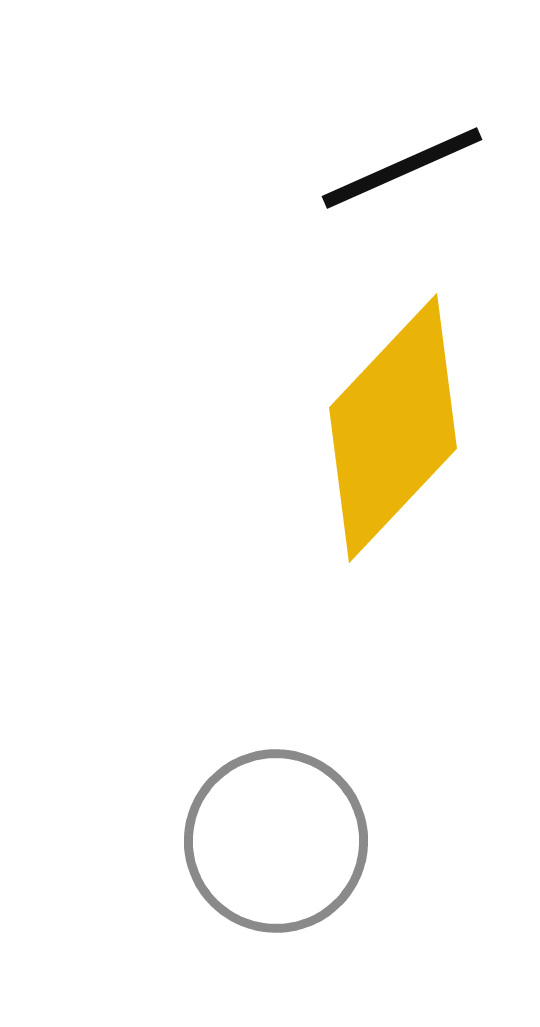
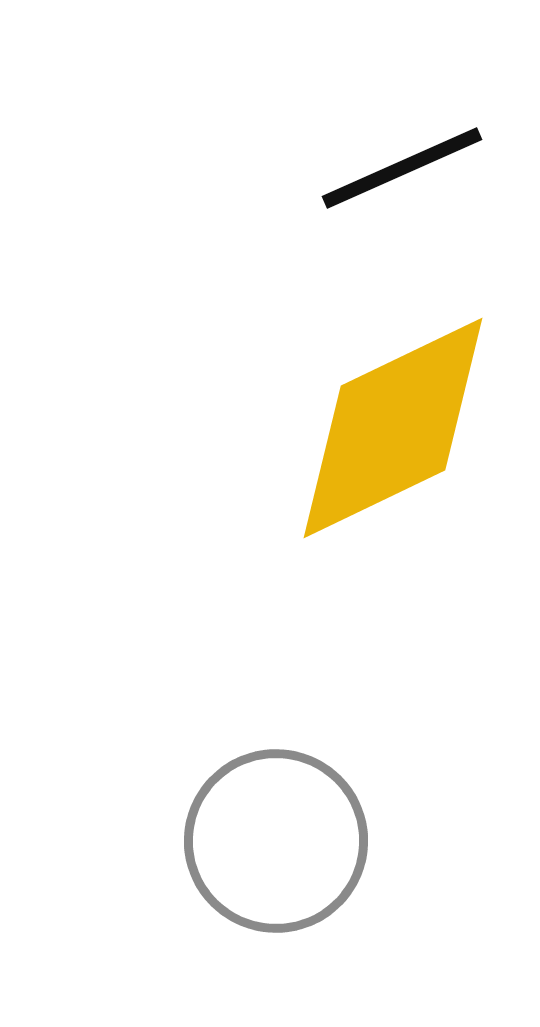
yellow diamond: rotated 21 degrees clockwise
